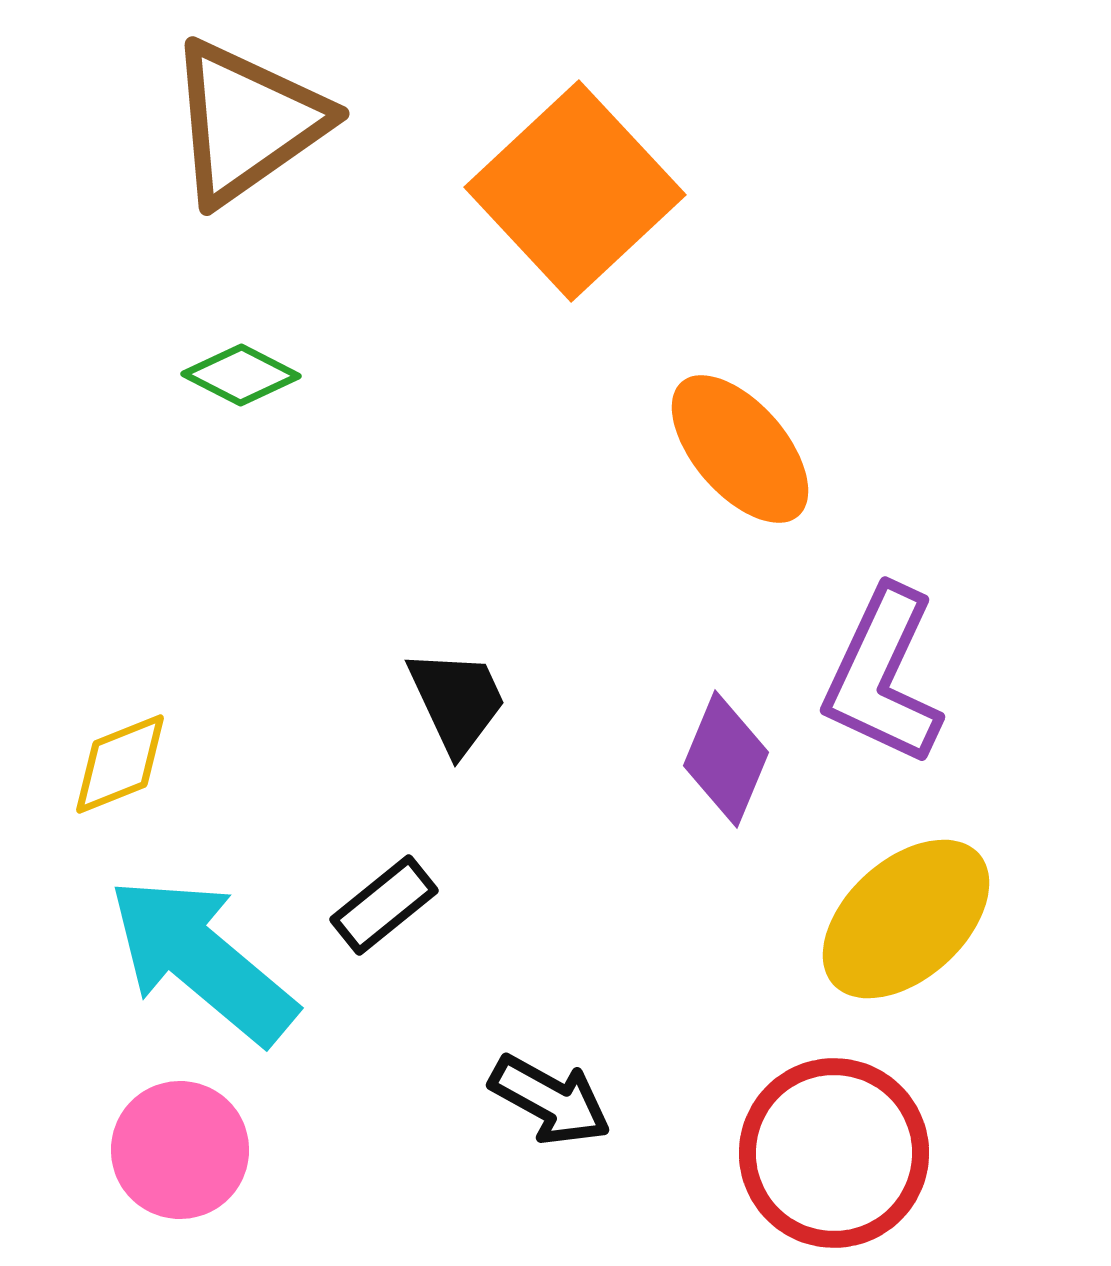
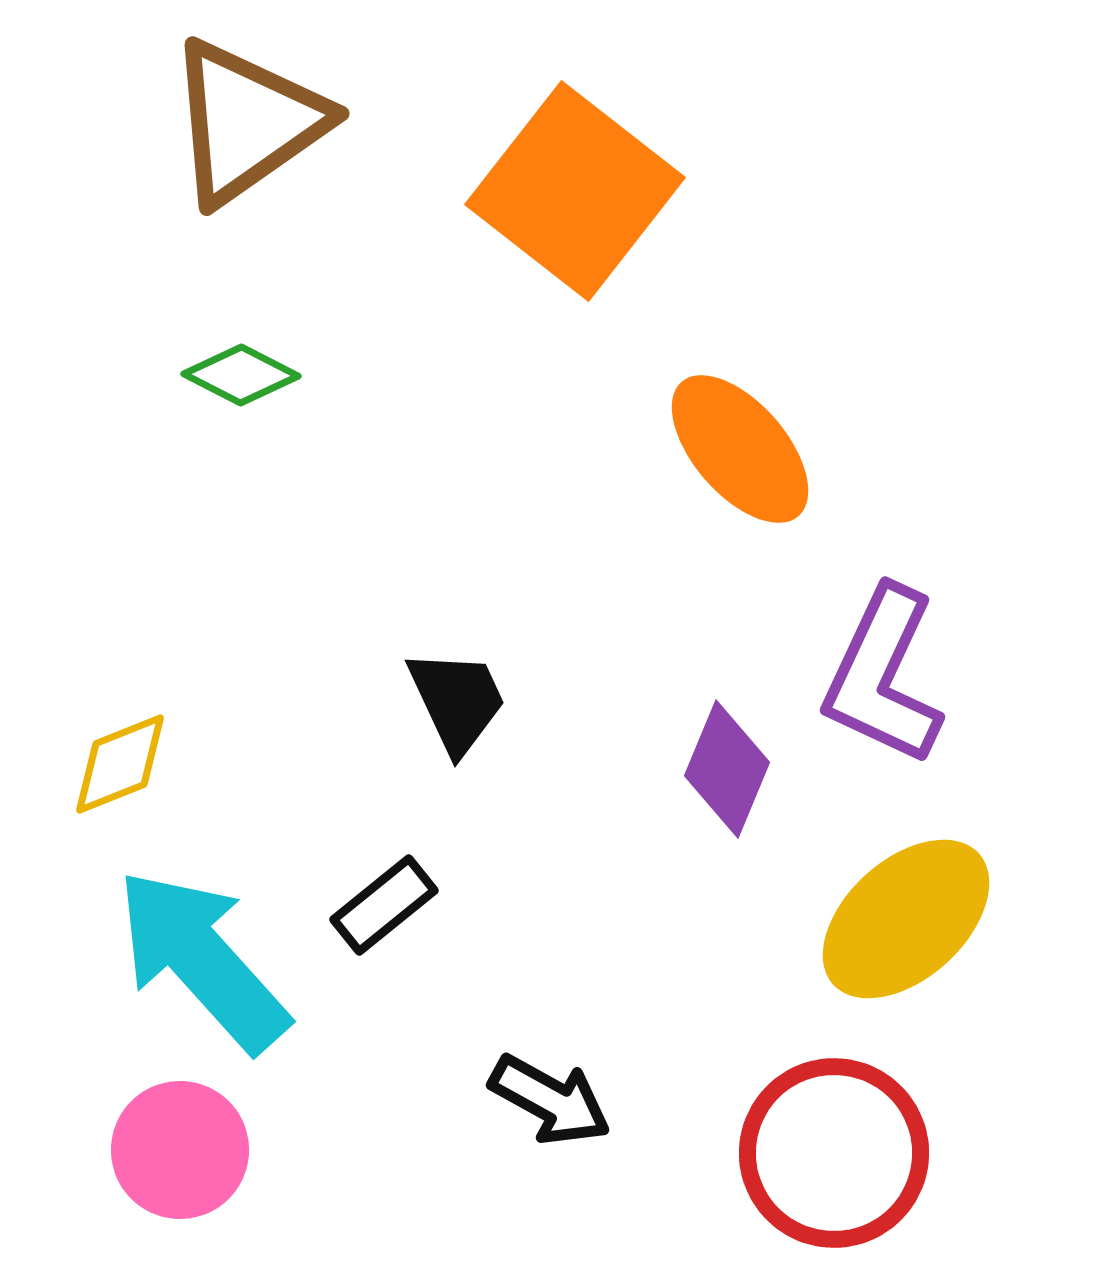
orange square: rotated 9 degrees counterclockwise
purple diamond: moved 1 px right, 10 px down
cyan arrow: rotated 8 degrees clockwise
